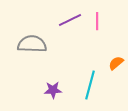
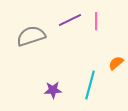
pink line: moved 1 px left
gray semicircle: moved 1 px left, 8 px up; rotated 20 degrees counterclockwise
